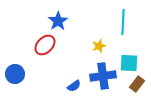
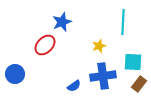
blue star: moved 4 px right, 1 px down; rotated 12 degrees clockwise
cyan square: moved 4 px right, 1 px up
brown rectangle: moved 2 px right
